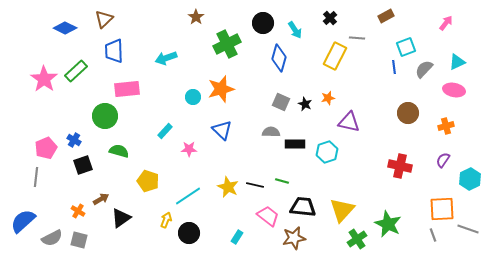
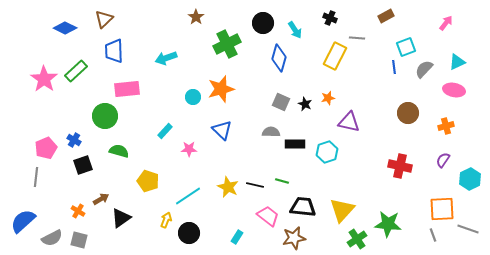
black cross at (330, 18): rotated 24 degrees counterclockwise
green star at (388, 224): rotated 20 degrees counterclockwise
